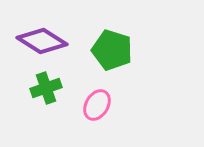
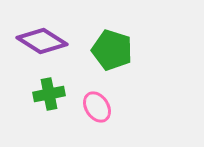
green cross: moved 3 px right, 6 px down; rotated 8 degrees clockwise
pink ellipse: moved 2 px down; rotated 64 degrees counterclockwise
